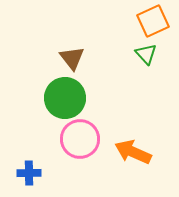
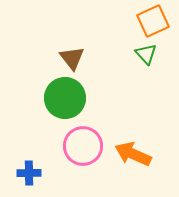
pink circle: moved 3 px right, 7 px down
orange arrow: moved 2 px down
